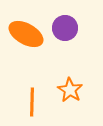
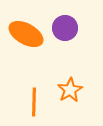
orange star: rotated 10 degrees clockwise
orange line: moved 2 px right
